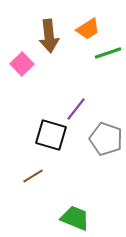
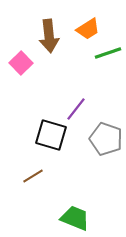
pink square: moved 1 px left, 1 px up
